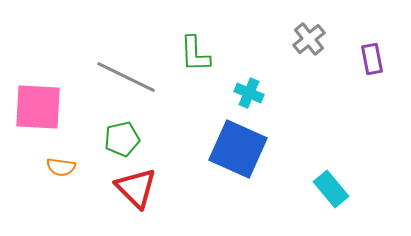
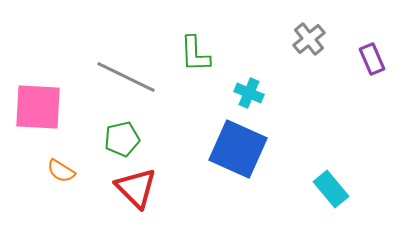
purple rectangle: rotated 12 degrees counterclockwise
orange semicircle: moved 4 px down; rotated 24 degrees clockwise
